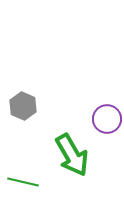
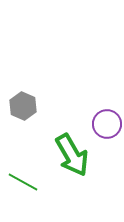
purple circle: moved 5 px down
green line: rotated 16 degrees clockwise
